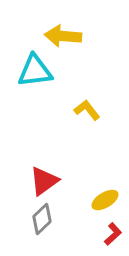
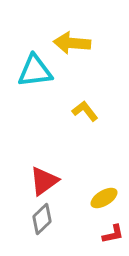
yellow arrow: moved 9 px right, 7 px down
yellow L-shape: moved 2 px left, 1 px down
yellow ellipse: moved 1 px left, 2 px up
red L-shape: rotated 30 degrees clockwise
